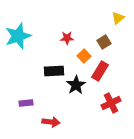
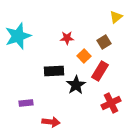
yellow triangle: moved 2 px left, 1 px up
